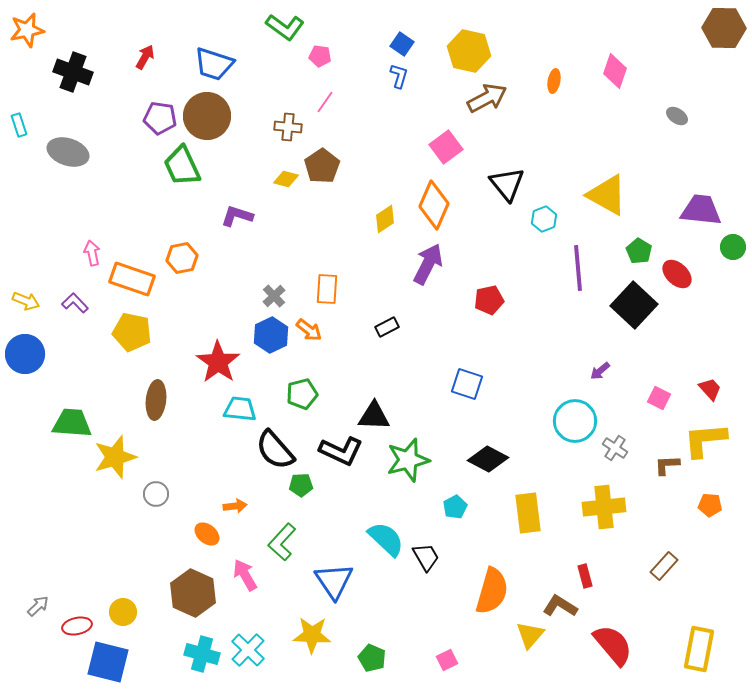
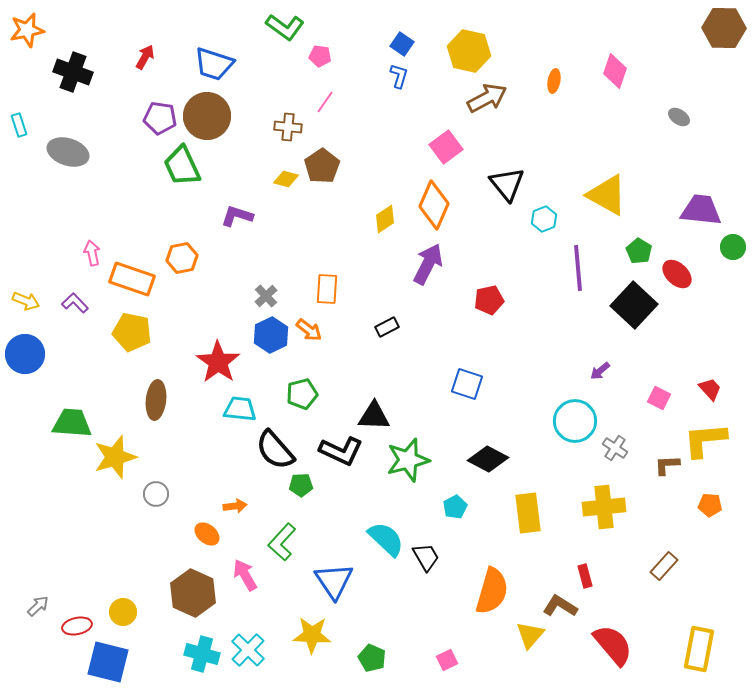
gray ellipse at (677, 116): moved 2 px right, 1 px down
gray cross at (274, 296): moved 8 px left
